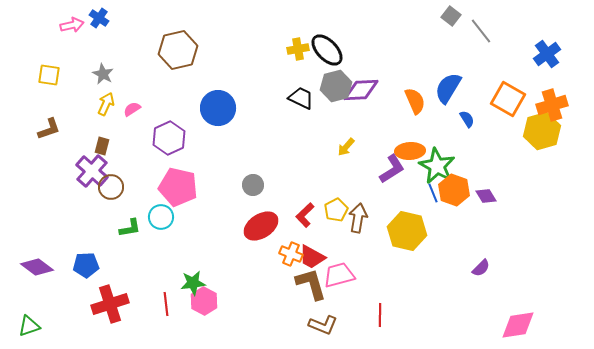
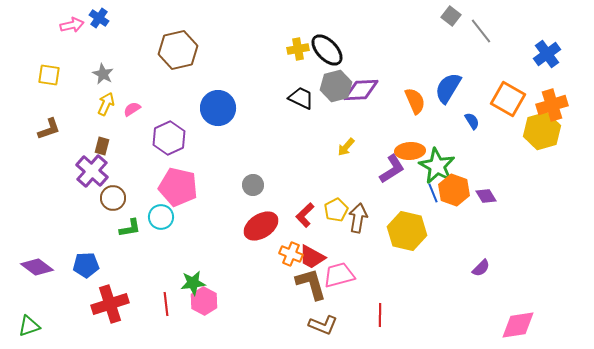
blue semicircle at (467, 119): moved 5 px right, 2 px down
brown circle at (111, 187): moved 2 px right, 11 px down
